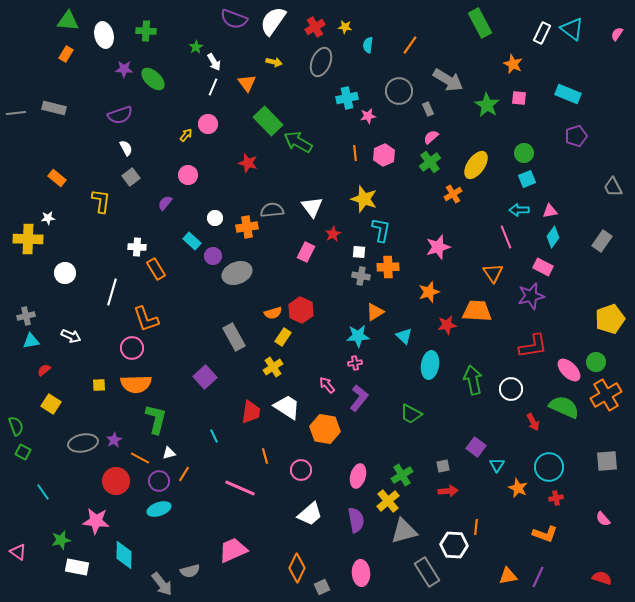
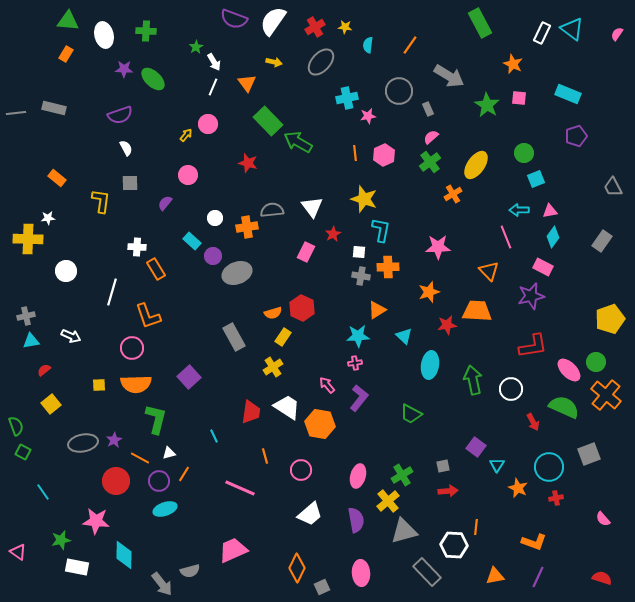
gray ellipse at (321, 62): rotated 20 degrees clockwise
gray arrow at (448, 80): moved 1 px right, 4 px up
gray square at (131, 177): moved 1 px left, 6 px down; rotated 36 degrees clockwise
cyan square at (527, 179): moved 9 px right
pink star at (438, 247): rotated 15 degrees clockwise
white circle at (65, 273): moved 1 px right, 2 px up
orange triangle at (493, 273): moved 4 px left, 2 px up; rotated 10 degrees counterclockwise
red hexagon at (301, 310): moved 1 px right, 2 px up
orange triangle at (375, 312): moved 2 px right, 2 px up
orange L-shape at (146, 319): moved 2 px right, 3 px up
purple square at (205, 377): moved 16 px left
orange cross at (606, 395): rotated 20 degrees counterclockwise
yellow square at (51, 404): rotated 18 degrees clockwise
orange hexagon at (325, 429): moved 5 px left, 5 px up
gray square at (607, 461): moved 18 px left, 7 px up; rotated 15 degrees counterclockwise
cyan ellipse at (159, 509): moved 6 px right
orange L-shape at (545, 534): moved 11 px left, 8 px down
gray rectangle at (427, 572): rotated 12 degrees counterclockwise
orange triangle at (508, 576): moved 13 px left
